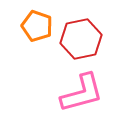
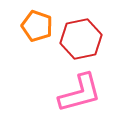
pink L-shape: moved 2 px left
